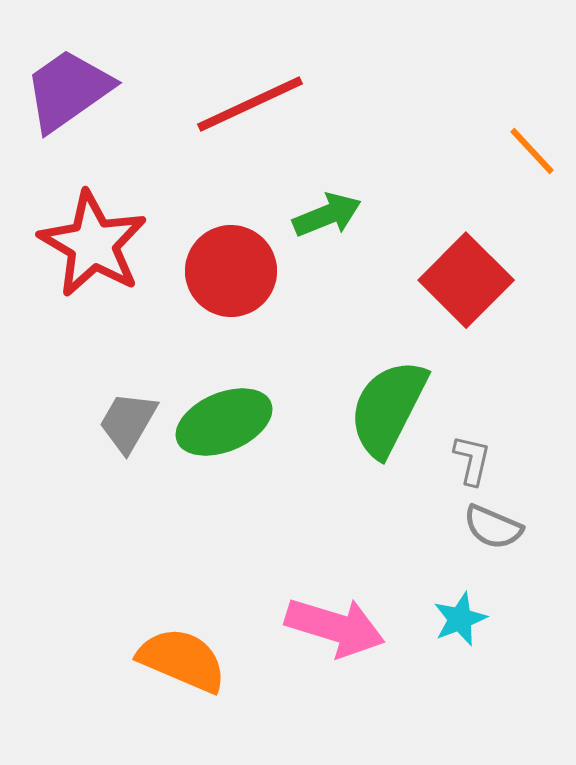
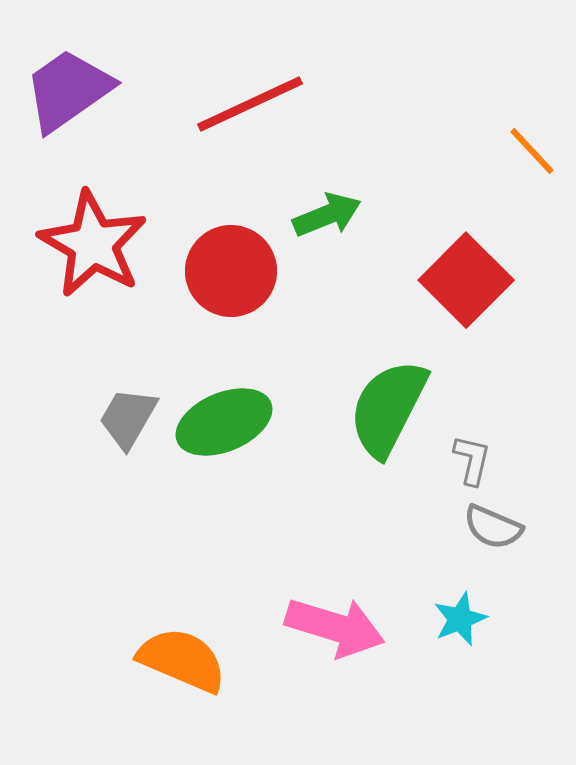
gray trapezoid: moved 4 px up
